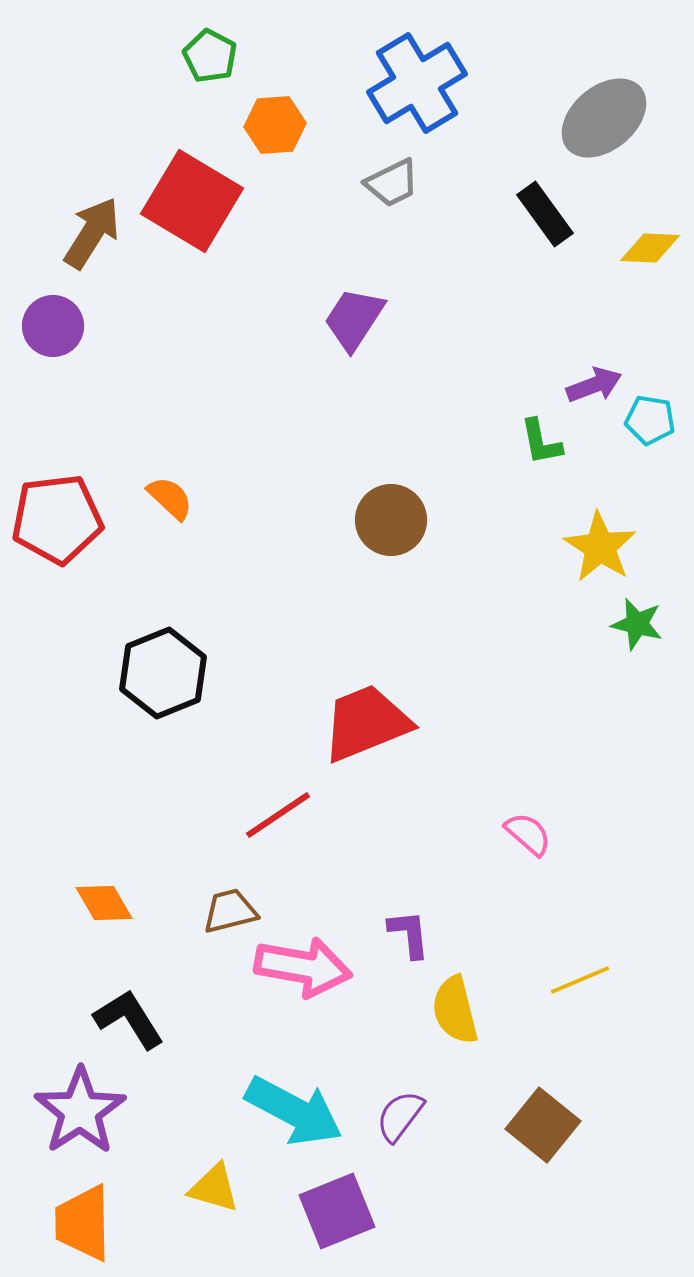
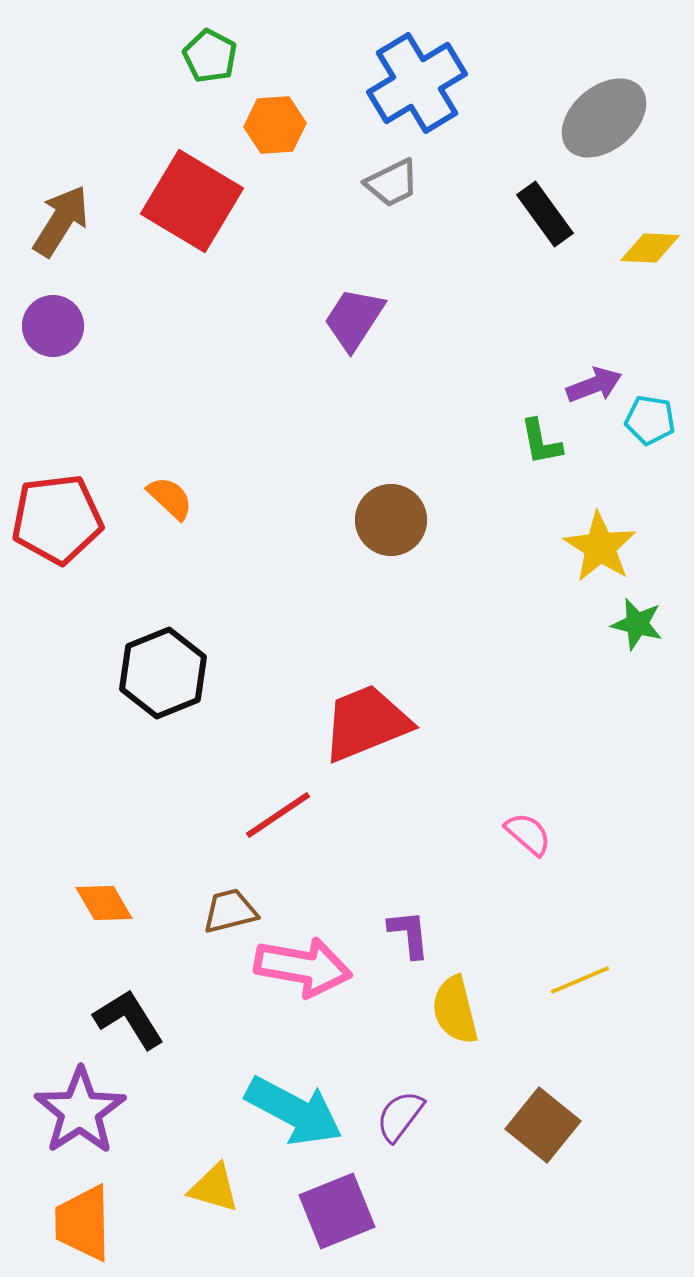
brown arrow: moved 31 px left, 12 px up
